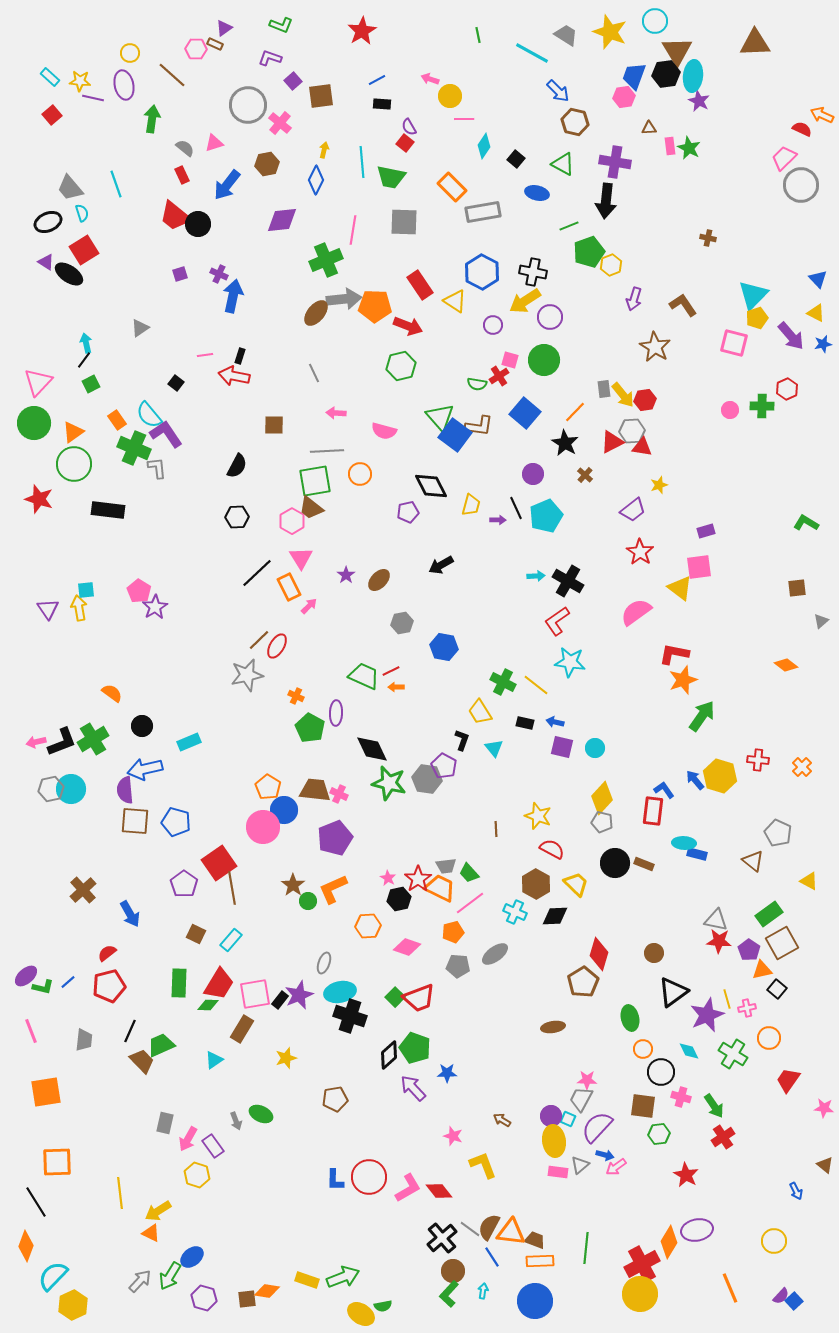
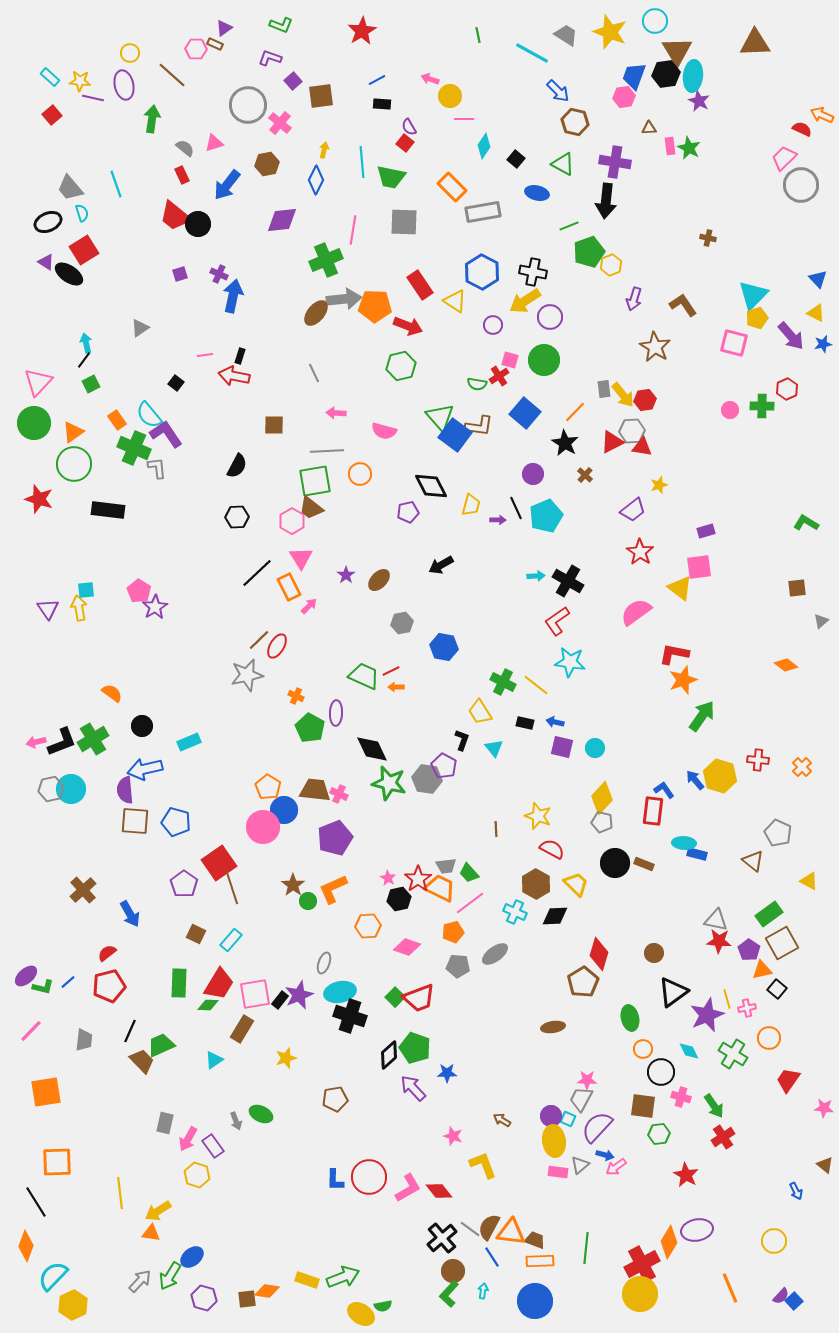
brown line at (232, 888): rotated 8 degrees counterclockwise
pink line at (31, 1031): rotated 65 degrees clockwise
orange triangle at (151, 1233): rotated 18 degrees counterclockwise
